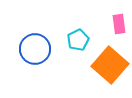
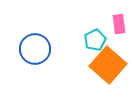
cyan pentagon: moved 17 px right
orange square: moved 2 px left
